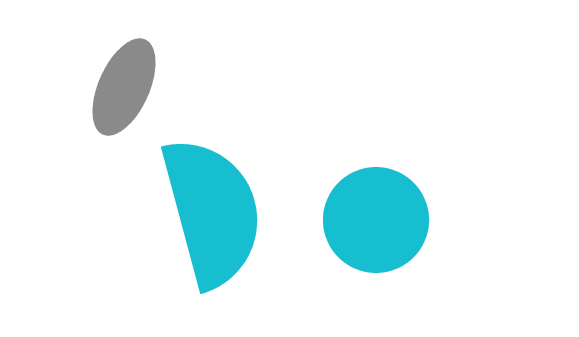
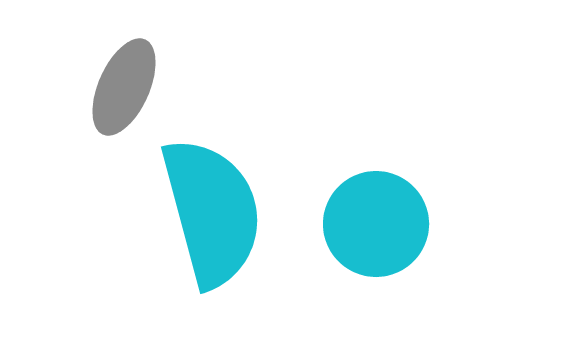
cyan circle: moved 4 px down
